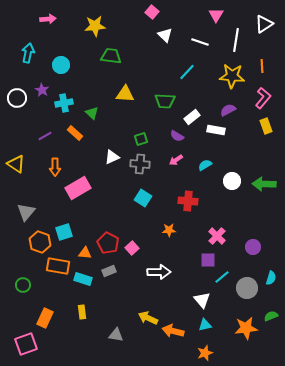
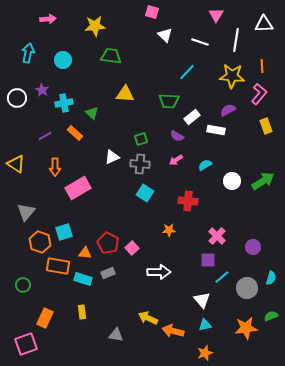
pink square at (152, 12): rotated 24 degrees counterclockwise
white triangle at (264, 24): rotated 30 degrees clockwise
cyan circle at (61, 65): moved 2 px right, 5 px up
pink L-shape at (263, 98): moved 4 px left, 4 px up
green trapezoid at (165, 101): moved 4 px right
green arrow at (264, 184): moved 1 px left, 3 px up; rotated 145 degrees clockwise
cyan square at (143, 198): moved 2 px right, 5 px up
gray rectangle at (109, 271): moved 1 px left, 2 px down
